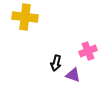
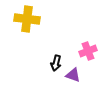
yellow cross: moved 2 px right, 2 px down
